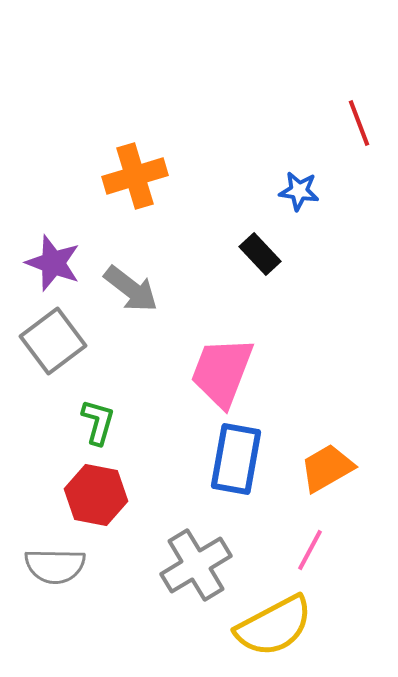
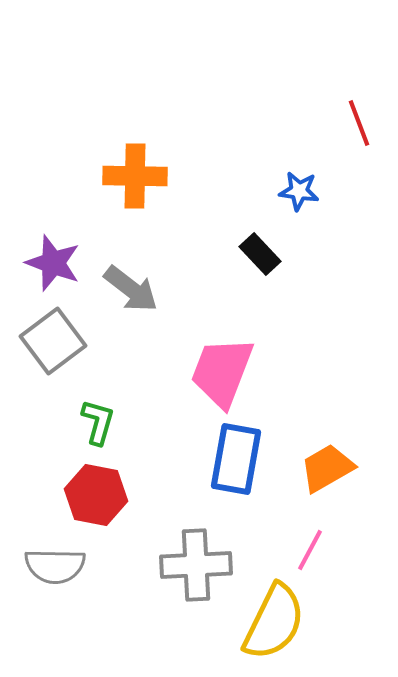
orange cross: rotated 18 degrees clockwise
gray cross: rotated 28 degrees clockwise
yellow semicircle: moved 4 px up; rotated 36 degrees counterclockwise
